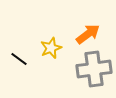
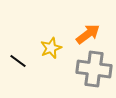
black line: moved 1 px left, 2 px down
gray cross: rotated 16 degrees clockwise
